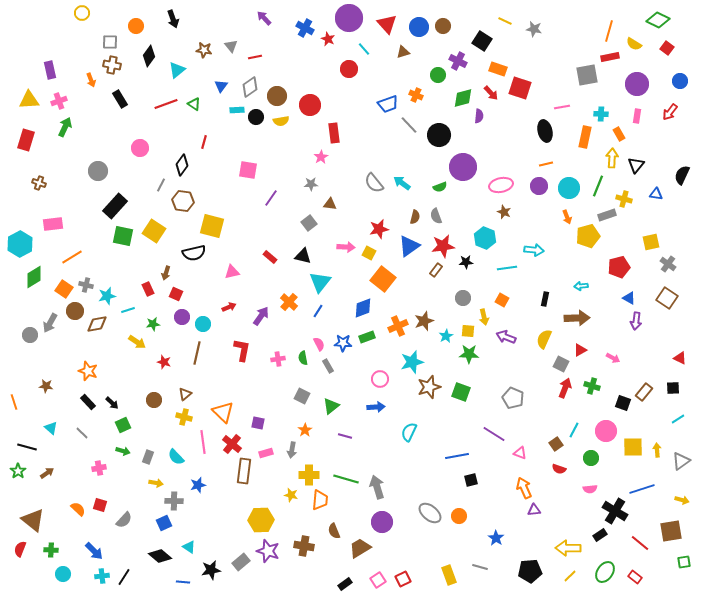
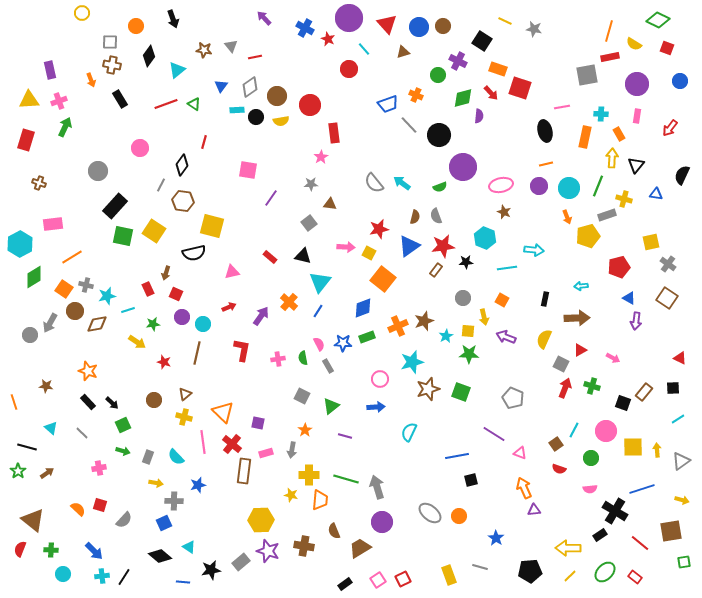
red square at (667, 48): rotated 16 degrees counterclockwise
red arrow at (670, 112): moved 16 px down
brown star at (429, 387): moved 1 px left, 2 px down
green ellipse at (605, 572): rotated 10 degrees clockwise
